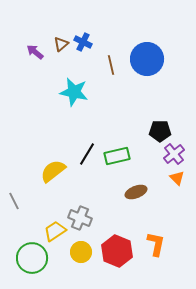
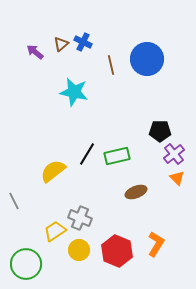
orange L-shape: rotated 20 degrees clockwise
yellow circle: moved 2 px left, 2 px up
green circle: moved 6 px left, 6 px down
